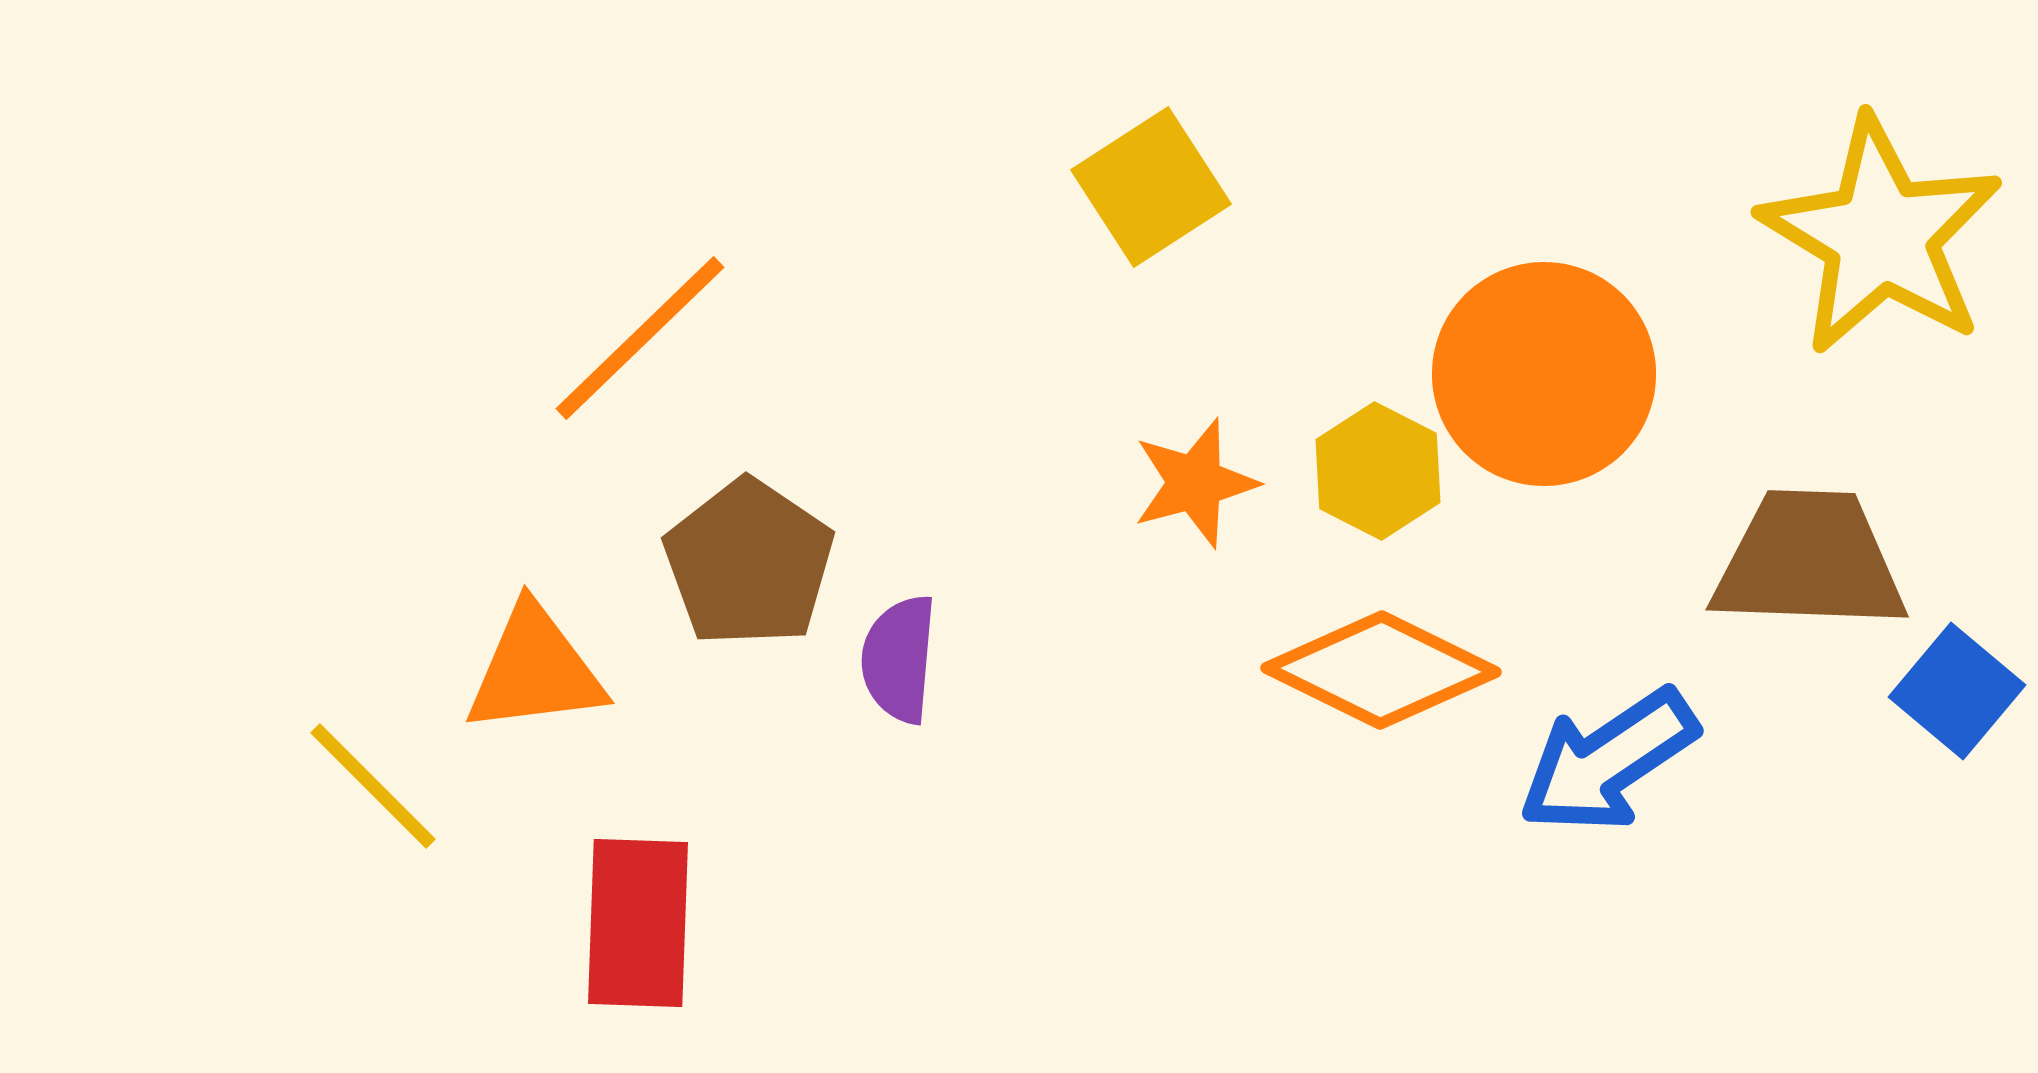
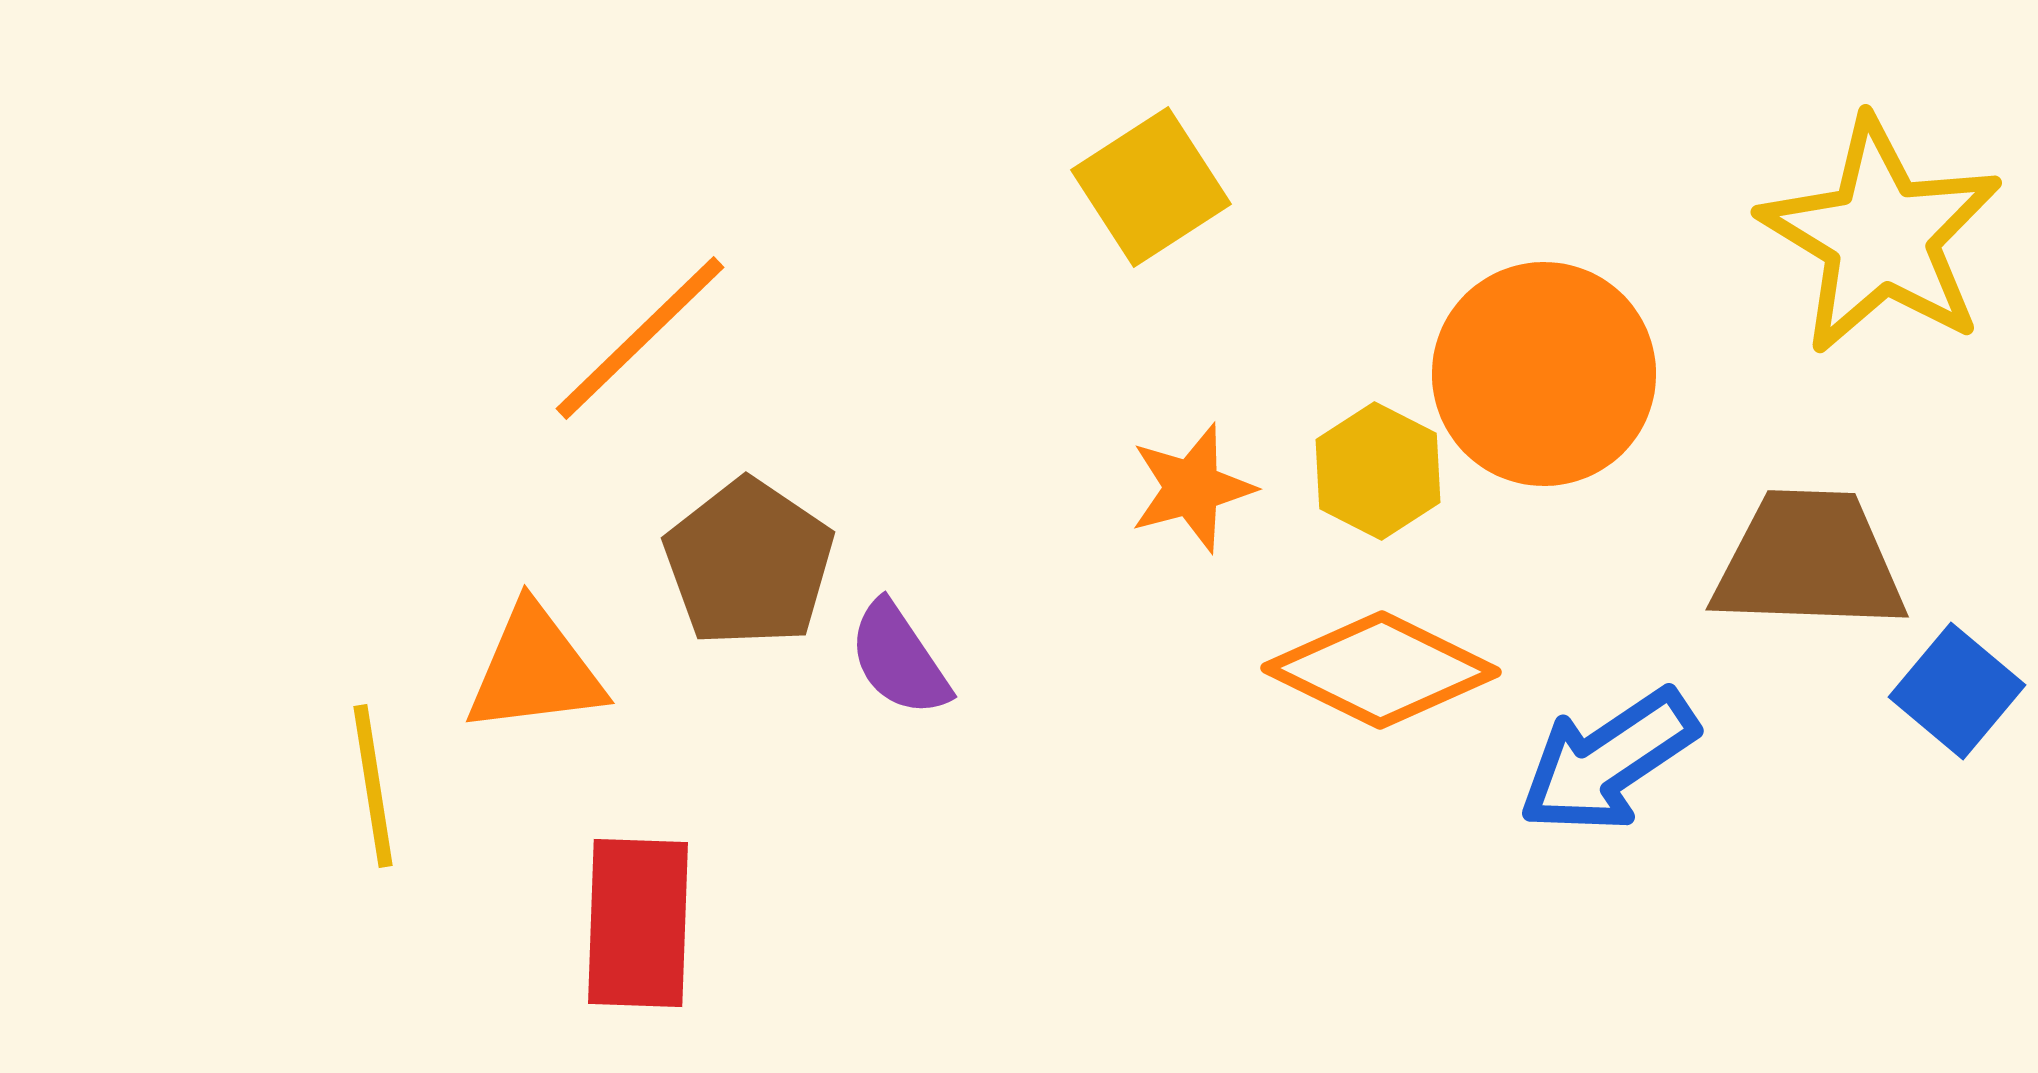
orange star: moved 3 px left, 5 px down
purple semicircle: rotated 39 degrees counterclockwise
yellow line: rotated 36 degrees clockwise
